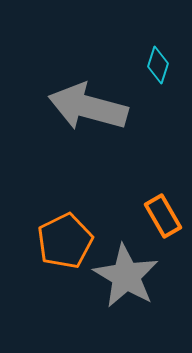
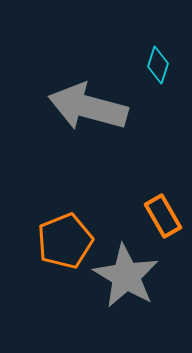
orange pentagon: rotated 4 degrees clockwise
